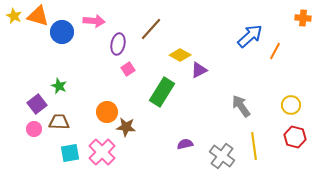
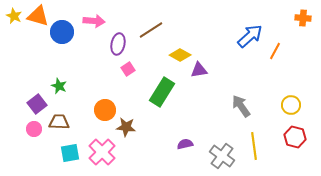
brown line: moved 1 px down; rotated 15 degrees clockwise
purple triangle: rotated 18 degrees clockwise
orange circle: moved 2 px left, 2 px up
